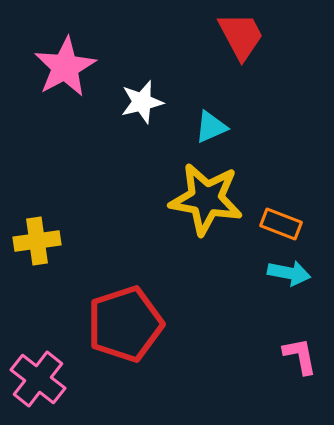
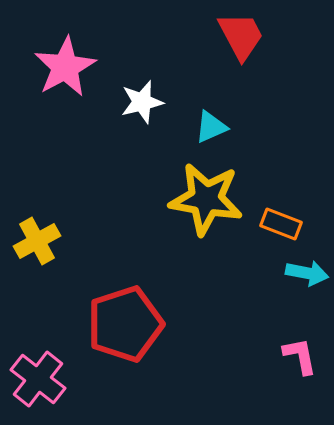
yellow cross: rotated 21 degrees counterclockwise
cyan arrow: moved 18 px right
